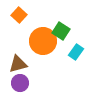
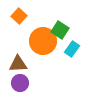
orange square: moved 1 px down
green square: moved 1 px left, 1 px up
cyan rectangle: moved 4 px left, 3 px up
brown triangle: rotated 12 degrees clockwise
